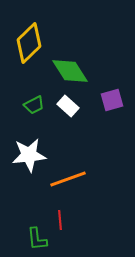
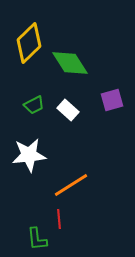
green diamond: moved 8 px up
white rectangle: moved 4 px down
orange line: moved 3 px right, 6 px down; rotated 12 degrees counterclockwise
red line: moved 1 px left, 1 px up
